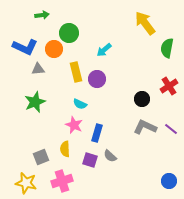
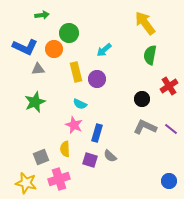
green semicircle: moved 17 px left, 7 px down
pink cross: moved 3 px left, 2 px up
